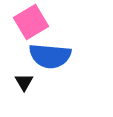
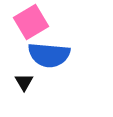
blue semicircle: moved 1 px left, 1 px up
